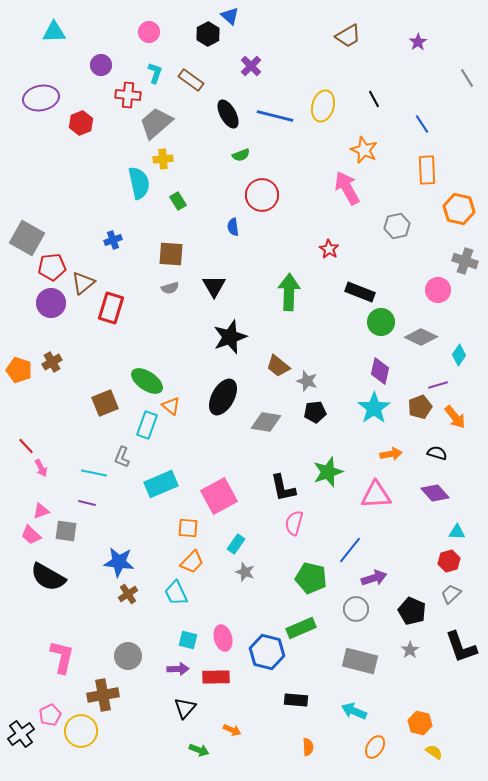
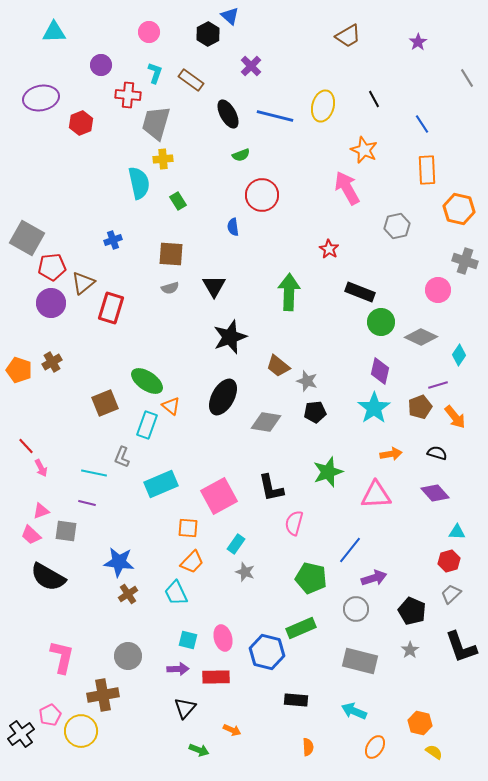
gray trapezoid at (156, 123): rotated 33 degrees counterclockwise
black L-shape at (283, 488): moved 12 px left
